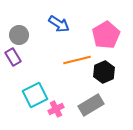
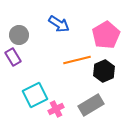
black hexagon: moved 1 px up
